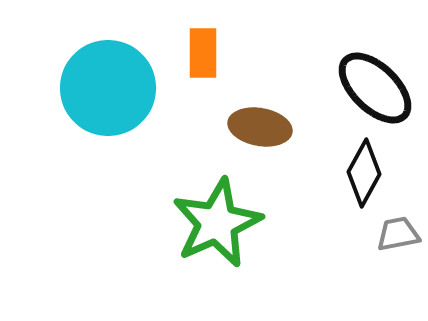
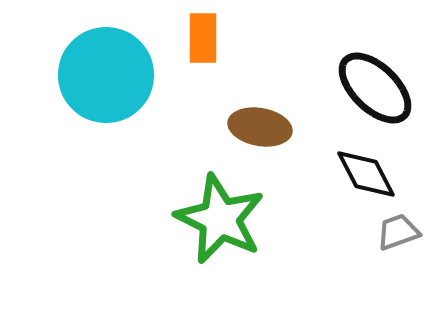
orange rectangle: moved 15 px up
cyan circle: moved 2 px left, 13 px up
black diamond: moved 2 px right, 1 px down; rotated 56 degrees counterclockwise
green star: moved 3 px right, 4 px up; rotated 22 degrees counterclockwise
gray trapezoid: moved 2 px up; rotated 9 degrees counterclockwise
